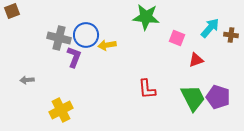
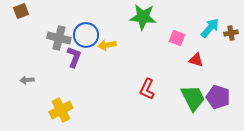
brown square: moved 9 px right
green star: moved 3 px left
brown cross: moved 2 px up; rotated 16 degrees counterclockwise
red triangle: rotated 35 degrees clockwise
red L-shape: rotated 30 degrees clockwise
